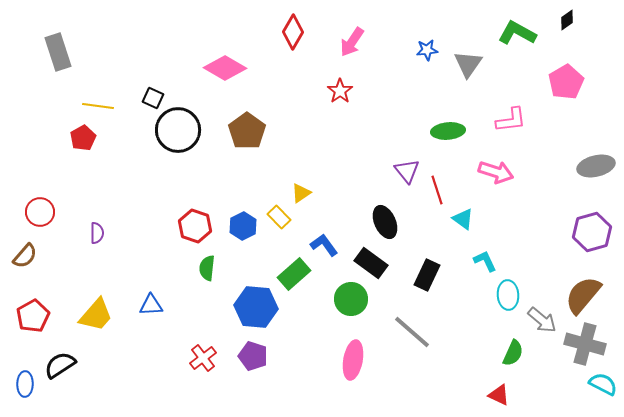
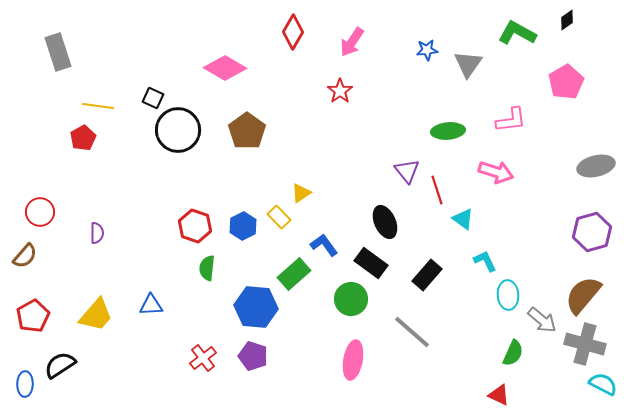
black rectangle at (427, 275): rotated 16 degrees clockwise
